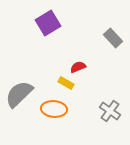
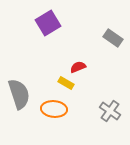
gray rectangle: rotated 12 degrees counterclockwise
gray semicircle: rotated 116 degrees clockwise
